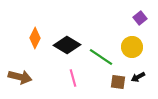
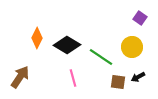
purple square: rotated 16 degrees counterclockwise
orange diamond: moved 2 px right
brown arrow: rotated 70 degrees counterclockwise
